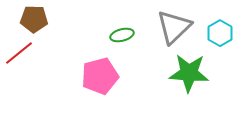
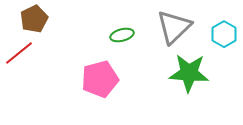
brown pentagon: rotated 28 degrees counterclockwise
cyan hexagon: moved 4 px right, 1 px down
pink pentagon: moved 3 px down
